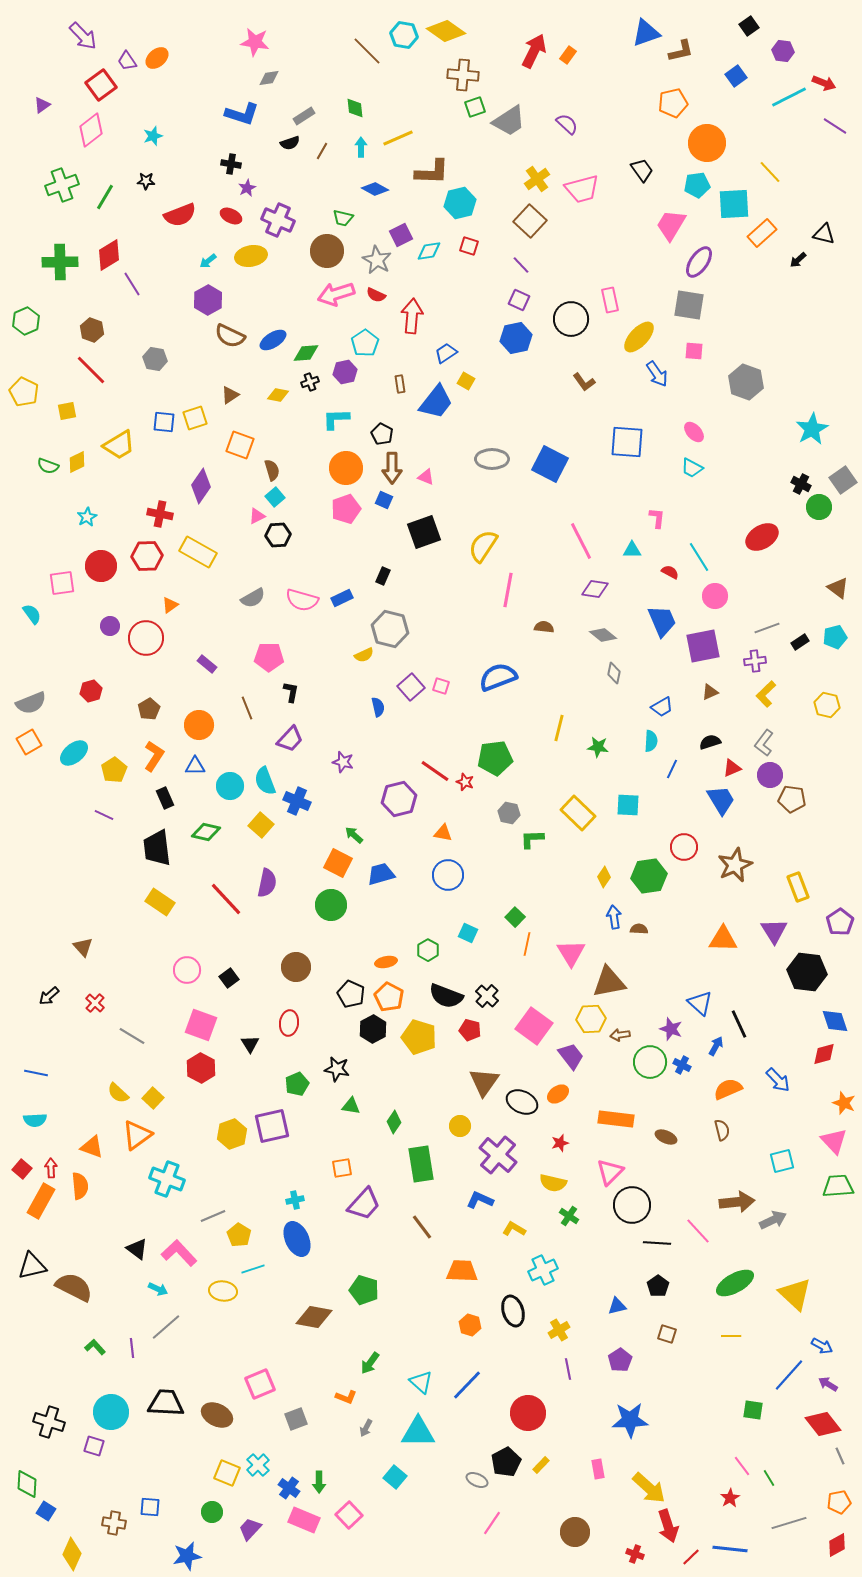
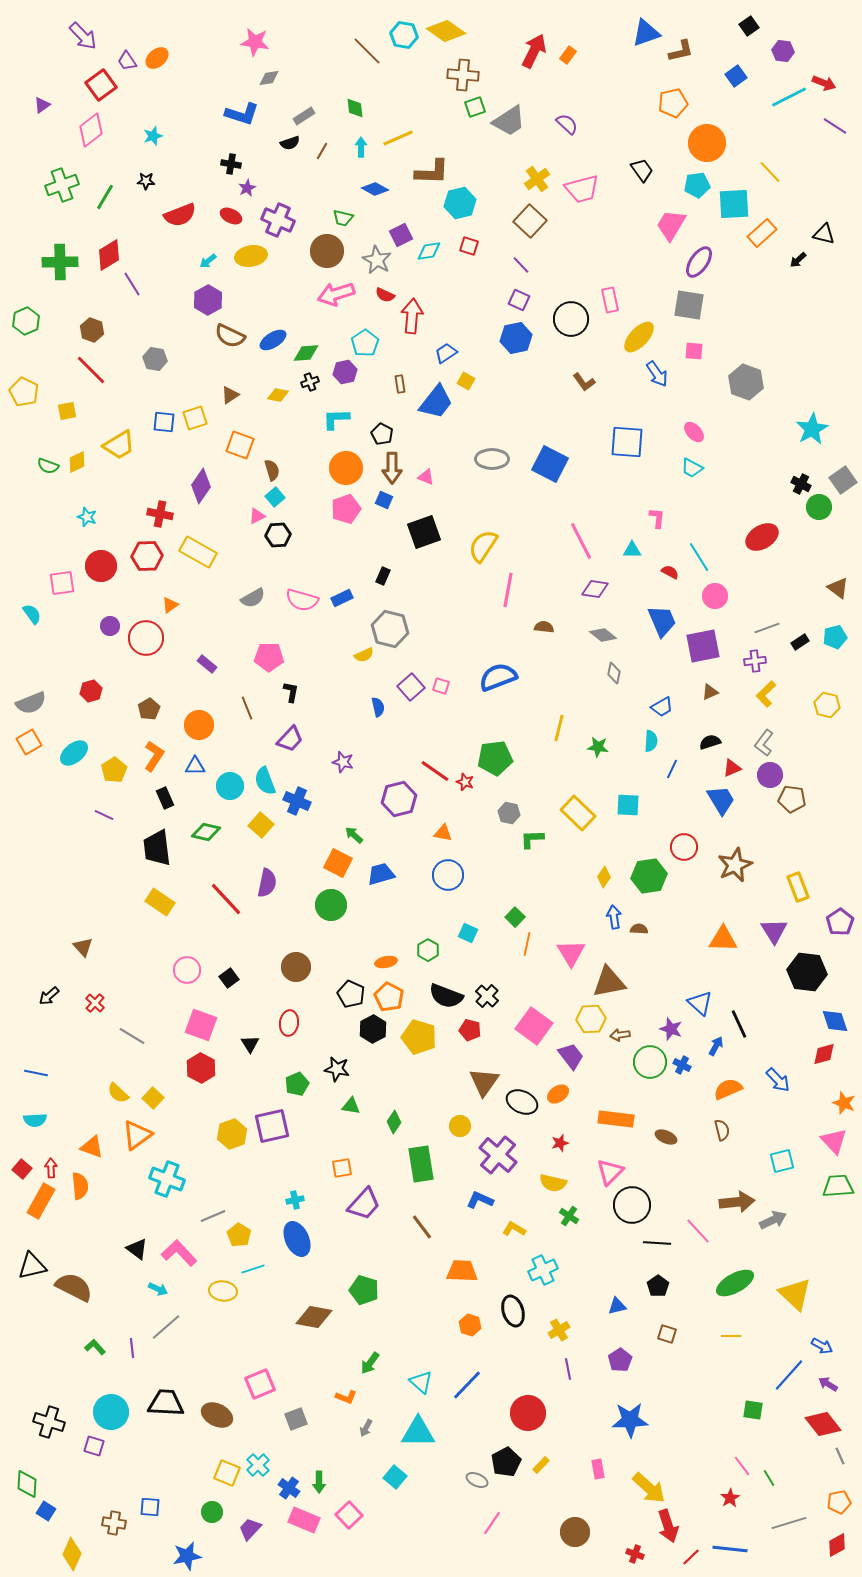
red semicircle at (376, 295): moved 9 px right
cyan star at (87, 517): rotated 24 degrees counterclockwise
